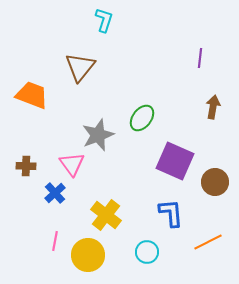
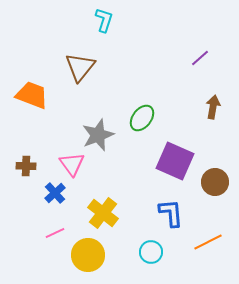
purple line: rotated 42 degrees clockwise
yellow cross: moved 3 px left, 2 px up
pink line: moved 8 px up; rotated 54 degrees clockwise
cyan circle: moved 4 px right
